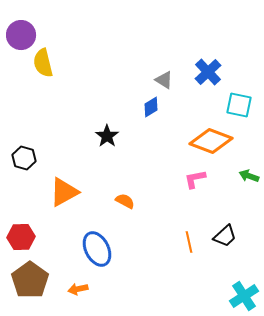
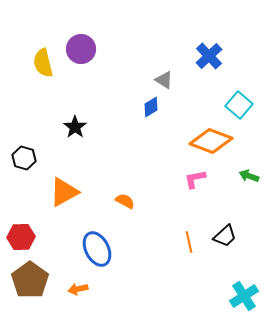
purple circle: moved 60 px right, 14 px down
blue cross: moved 1 px right, 16 px up
cyan square: rotated 28 degrees clockwise
black star: moved 32 px left, 9 px up
